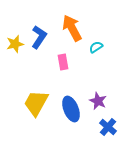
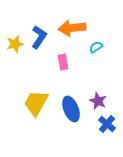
orange arrow: rotated 68 degrees counterclockwise
blue cross: moved 1 px left, 3 px up
